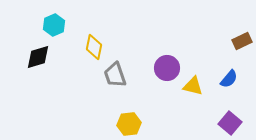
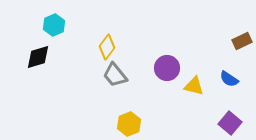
yellow diamond: moved 13 px right; rotated 25 degrees clockwise
gray trapezoid: rotated 20 degrees counterclockwise
blue semicircle: rotated 84 degrees clockwise
yellow triangle: moved 1 px right
yellow hexagon: rotated 15 degrees counterclockwise
